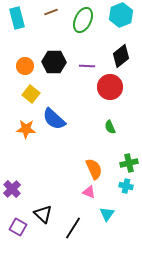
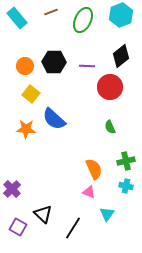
cyan rectangle: rotated 25 degrees counterclockwise
green cross: moved 3 px left, 2 px up
